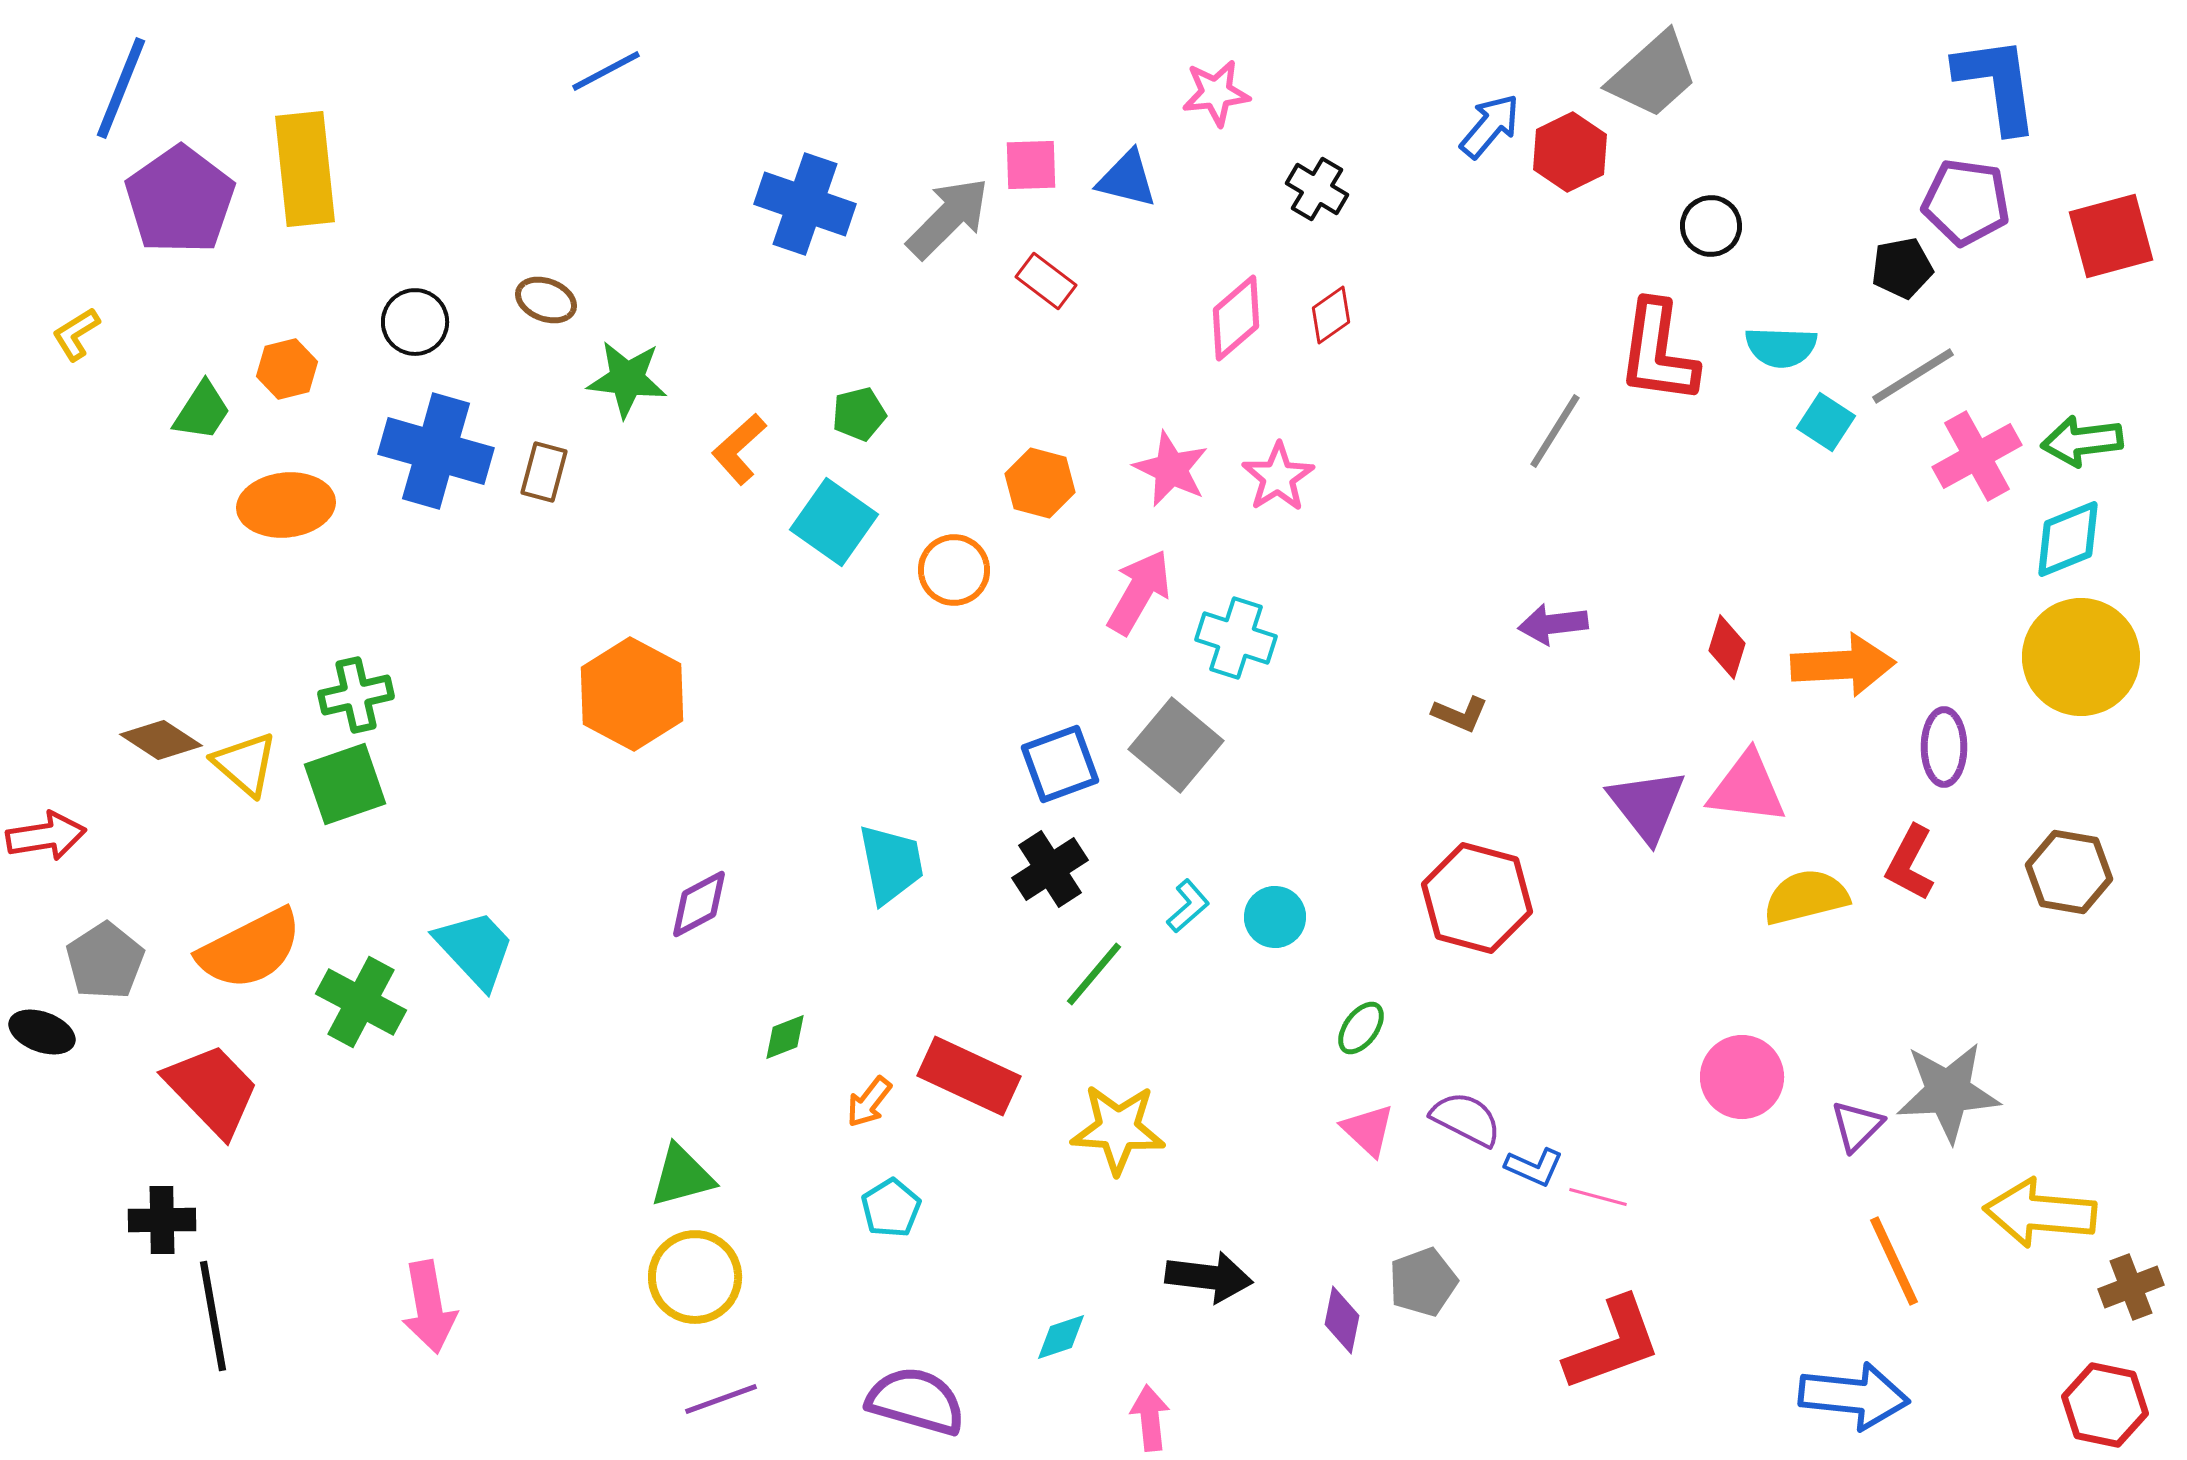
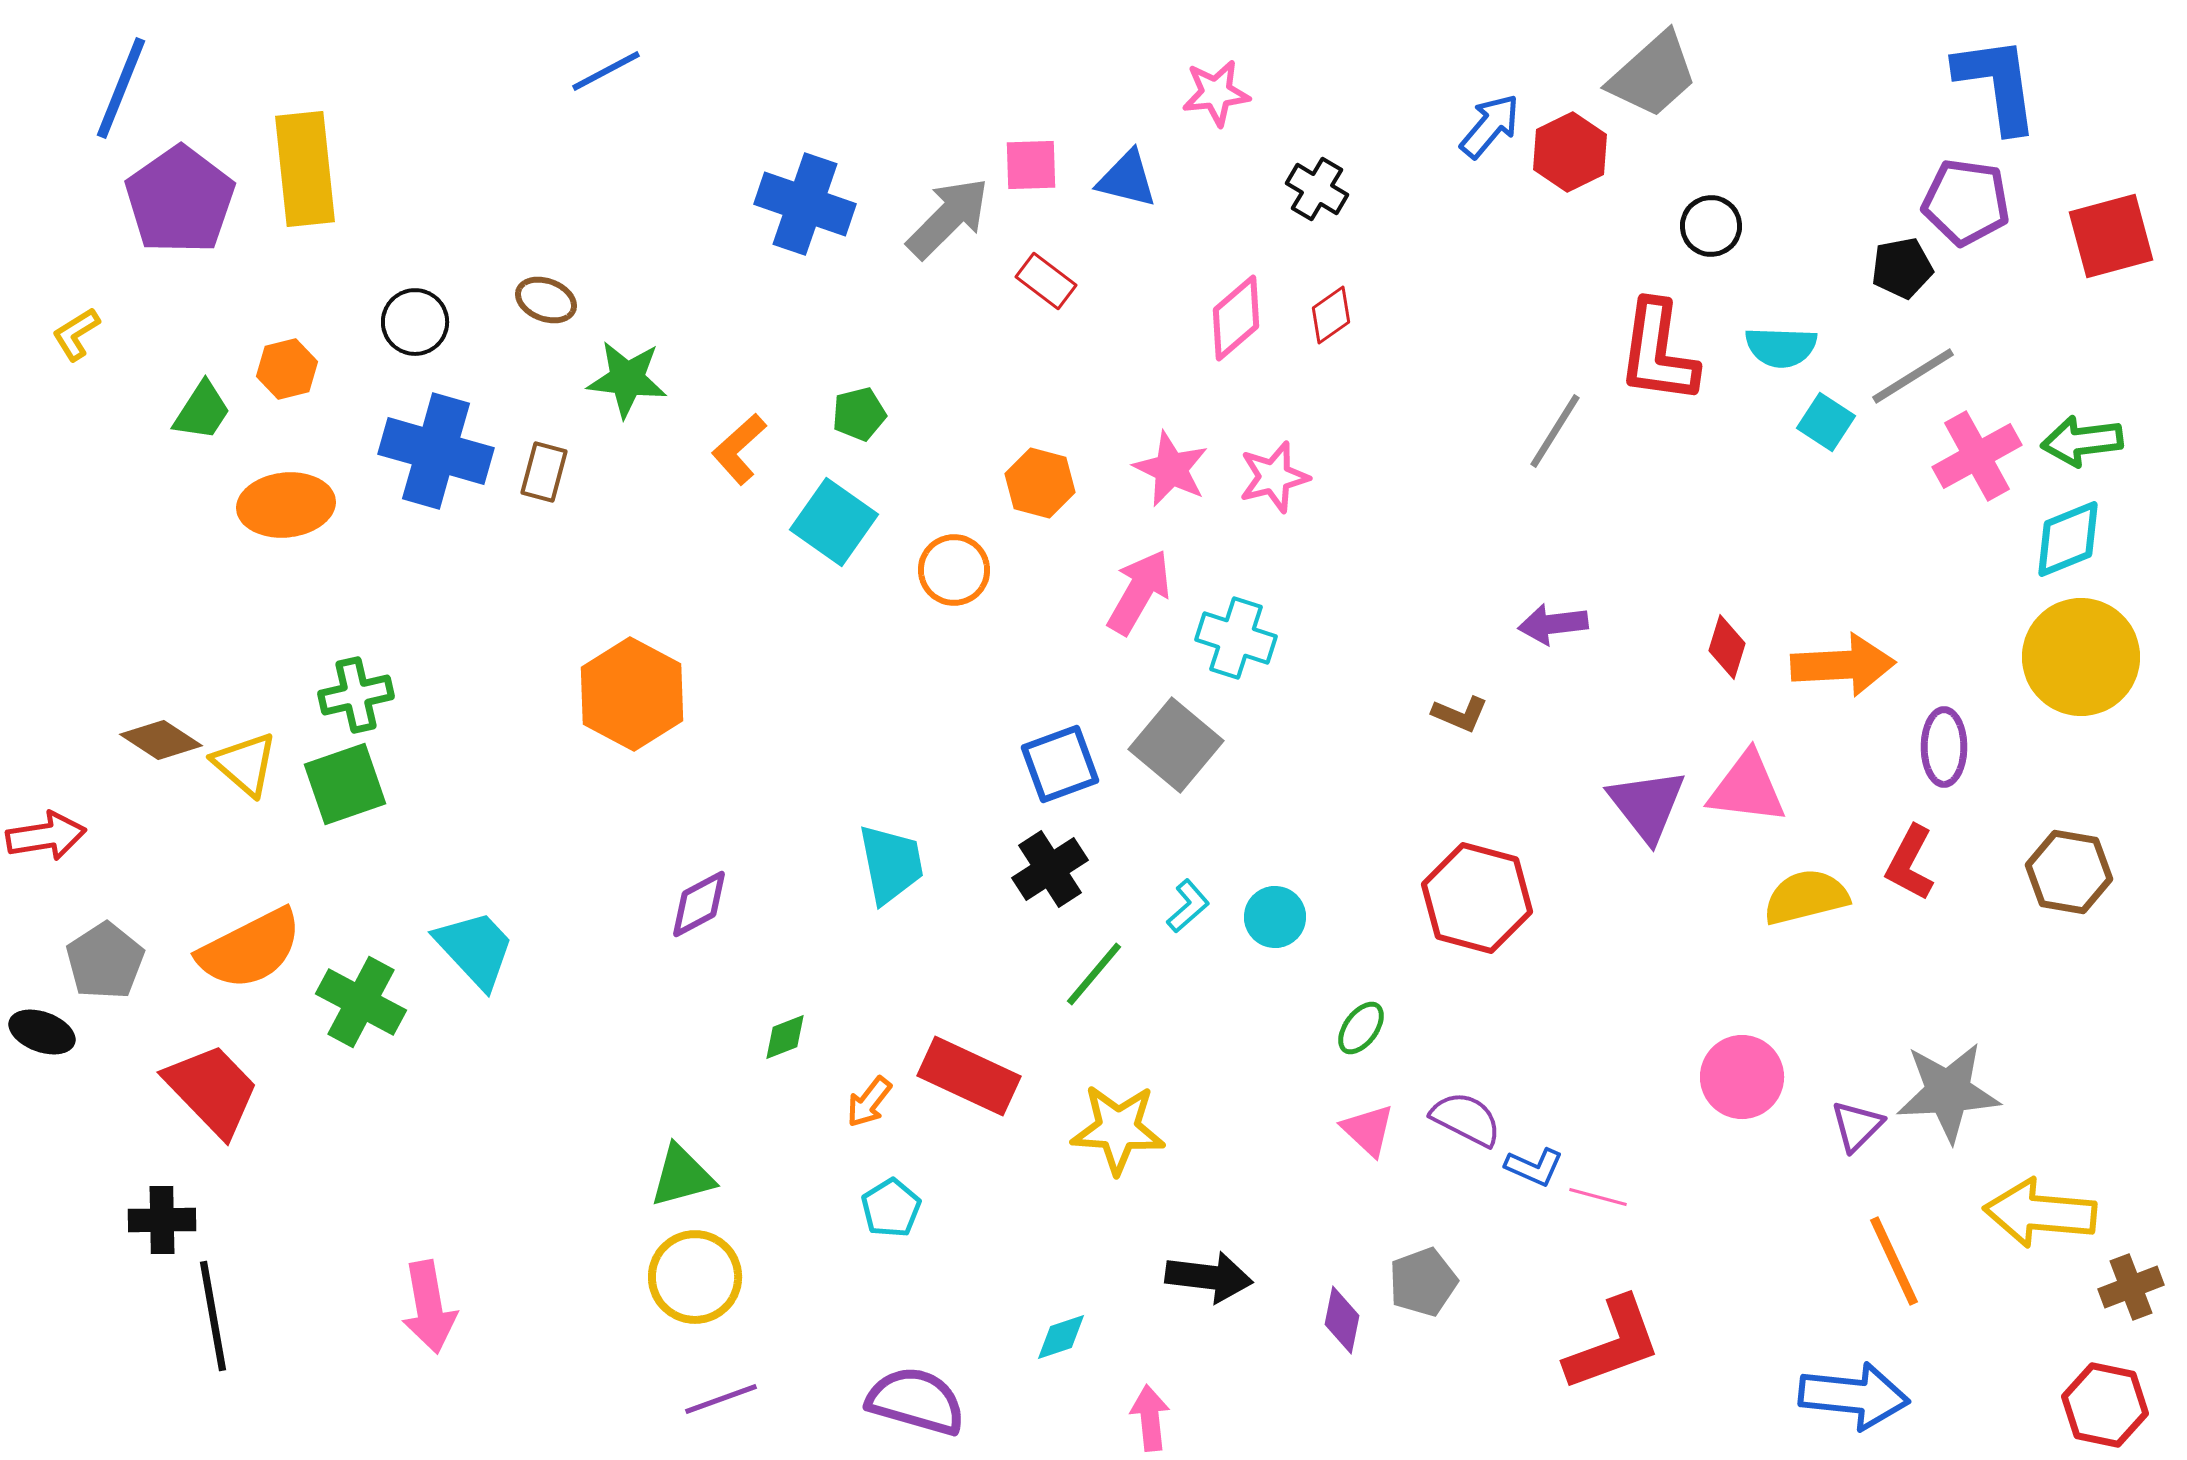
pink star at (1278, 477): moved 4 px left; rotated 18 degrees clockwise
